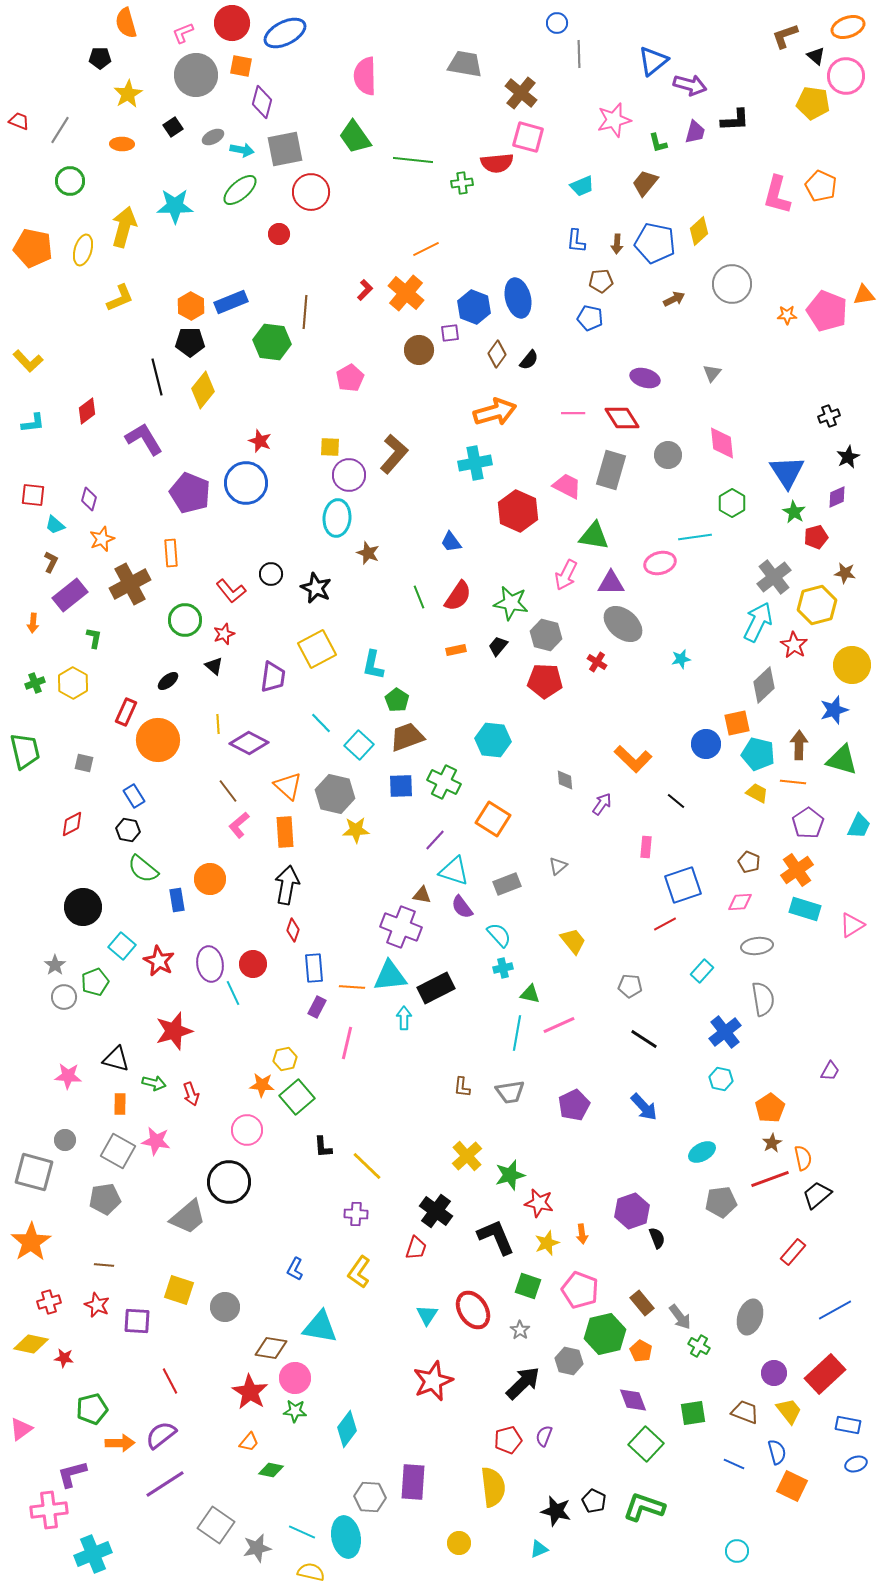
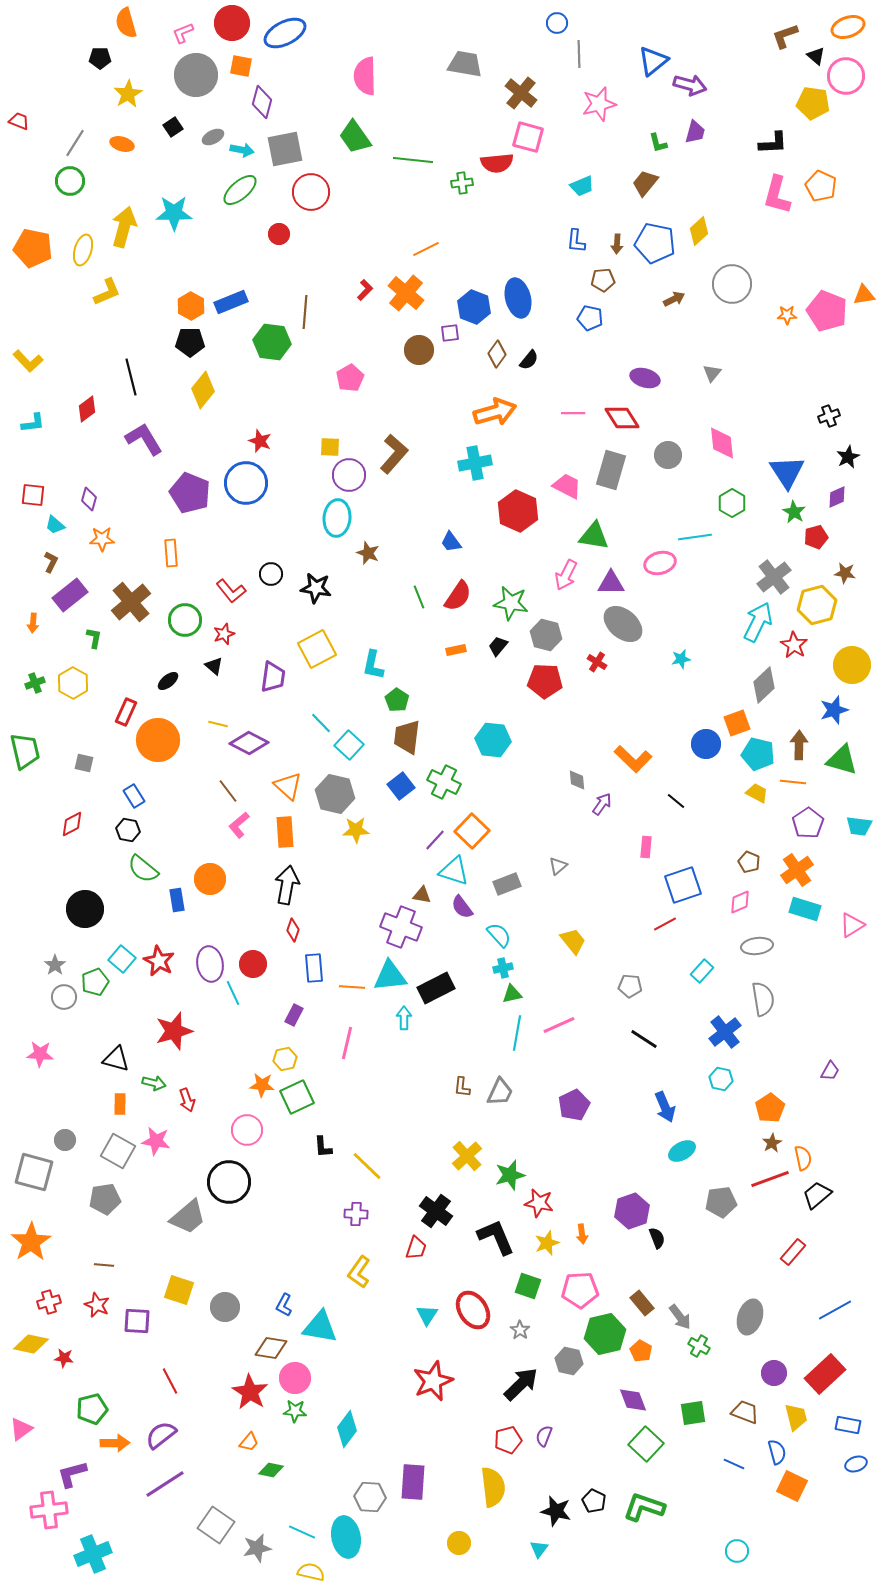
pink star at (614, 120): moved 15 px left, 16 px up
black L-shape at (735, 120): moved 38 px right, 23 px down
gray line at (60, 130): moved 15 px right, 13 px down
orange ellipse at (122, 144): rotated 15 degrees clockwise
cyan star at (175, 206): moved 1 px left, 7 px down
brown pentagon at (601, 281): moved 2 px right, 1 px up
yellow L-shape at (120, 298): moved 13 px left, 6 px up
black line at (157, 377): moved 26 px left
red diamond at (87, 411): moved 2 px up
orange star at (102, 539): rotated 20 degrees clockwise
brown cross at (130, 584): moved 1 px right, 18 px down; rotated 12 degrees counterclockwise
black star at (316, 588): rotated 16 degrees counterclockwise
orange square at (737, 723): rotated 8 degrees counterclockwise
yellow line at (218, 724): rotated 72 degrees counterclockwise
brown trapezoid at (407, 737): rotated 63 degrees counterclockwise
cyan square at (359, 745): moved 10 px left
gray diamond at (565, 780): moved 12 px right
blue square at (401, 786): rotated 36 degrees counterclockwise
orange square at (493, 819): moved 21 px left, 12 px down; rotated 12 degrees clockwise
cyan trapezoid at (859, 826): rotated 72 degrees clockwise
pink diamond at (740, 902): rotated 20 degrees counterclockwise
black circle at (83, 907): moved 2 px right, 2 px down
cyan square at (122, 946): moved 13 px down
green triangle at (530, 994): moved 18 px left; rotated 25 degrees counterclockwise
purple rectangle at (317, 1007): moved 23 px left, 8 px down
pink star at (68, 1076): moved 28 px left, 22 px up
gray trapezoid at (510, 1092): moved 10 px left; rotated 56 degrees counterclockwise
red arrow at (191, 1094): moved 4 px left, 6 px down
green square at (297, 1097): rotated 16 degrees clockwise
blue arrow at (644, 1107): moved 21 px right; rotated 20 degrees clockwise
cyan ellipse at (702, 1152): moved 20 px left, 1 px up
blue L-shape at (295, 1269): moved 11 px left, 36 px down
pink pentagon at (580, 1290): rotated 24 degrees counterclockwise
black arrow at (523, 1383): moved 2 px left, 1 px down
yellow trapezoid at (789, 1411): moved 7 px right, 6 px down; rotated 24 degrees clockwise
orange arrow at (120, 1443): moved 5 px left
cyan triangle at (539, 1549): rotated 30 degrees counterclockwise
